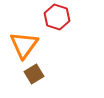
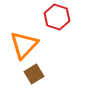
orange triangle: rotated 8 degrees clockwise
